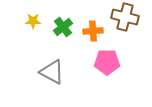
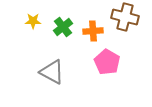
pink pentagon: rotated 30 degrees clockwise
